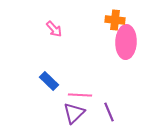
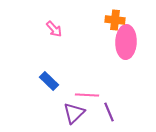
pink line: moved 7 px right
